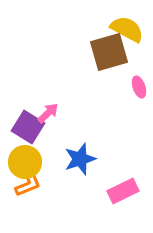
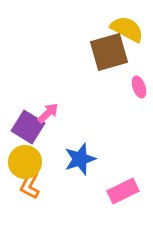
orange L-shape: moved 2 px right, 1 px down; rotated 140 degrees clockwise
